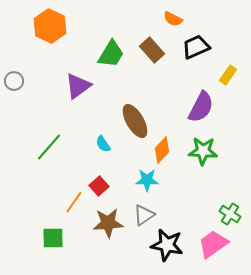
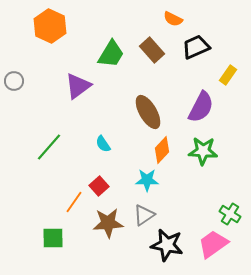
brown ellipse: moved 13 px right, 9 px up
